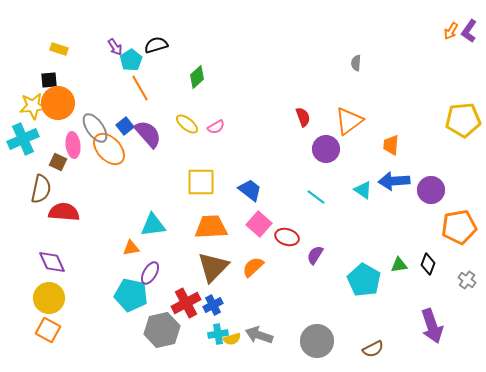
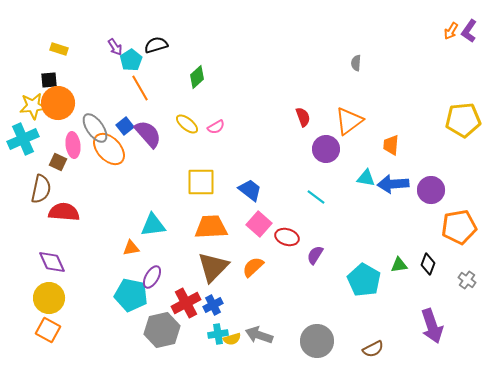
blue arrow at (394, 181): moved 1 px left, 3 px down
cyan triangle at (363, 190): moved 3 px right, 12 px up; rotated 24 degrees counterclockwise
purple ellipse at (150, 273): moved 2 px right, 4 px down
